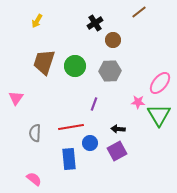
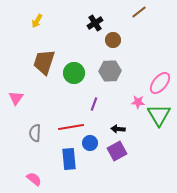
green circle: moved 1 px left, 7 px down
